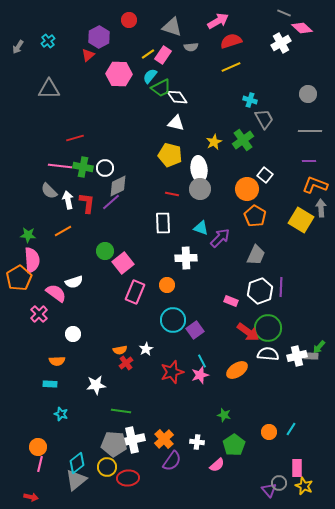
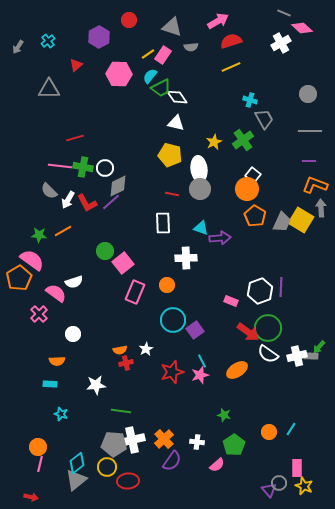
red triangle at (88, 55): moved 12 px left, 10 px down
white square at (265, 175): moved 12 px left
white arrow at (68, 200): rotated 138 degrees counterclockwise
red L-shape at (87, 203): rotated 145 degrees clockwise
green star at (28, 235): moved 11 px right
purple arrow at (220, 238): rotated 40 degrees clockwise
gray trapezoid at (256, 255): moved 26 px right, 33 px up
pink semicircle at (32, 260): rotated 50 degrees counterclockwise
white semicircle at (268, 354): rotated 150 degrees counterclockwise
red cross at (126, 363): rotated 24 degrees clockwise
red ellipse at (128, 478): moved 3 px down
